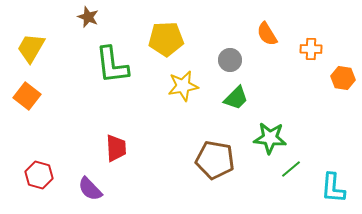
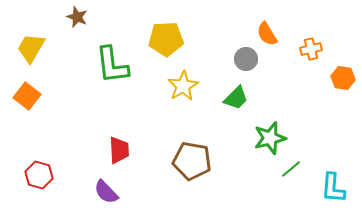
brown star: moved 11 px left
orange cross: rotated 15 degrees counterclockwise
gray circle: moved 16 px right, 1 px up
yellow star: rotated 20 degrees counterclockwise
green star: rotated 20 degrees counterclockwise
red trapezoid: moved 3 px right, 2 px down
brown pentagon: moved 23 px left, 1 px down
purple semicircle: moved 16 px right, 3 px down
